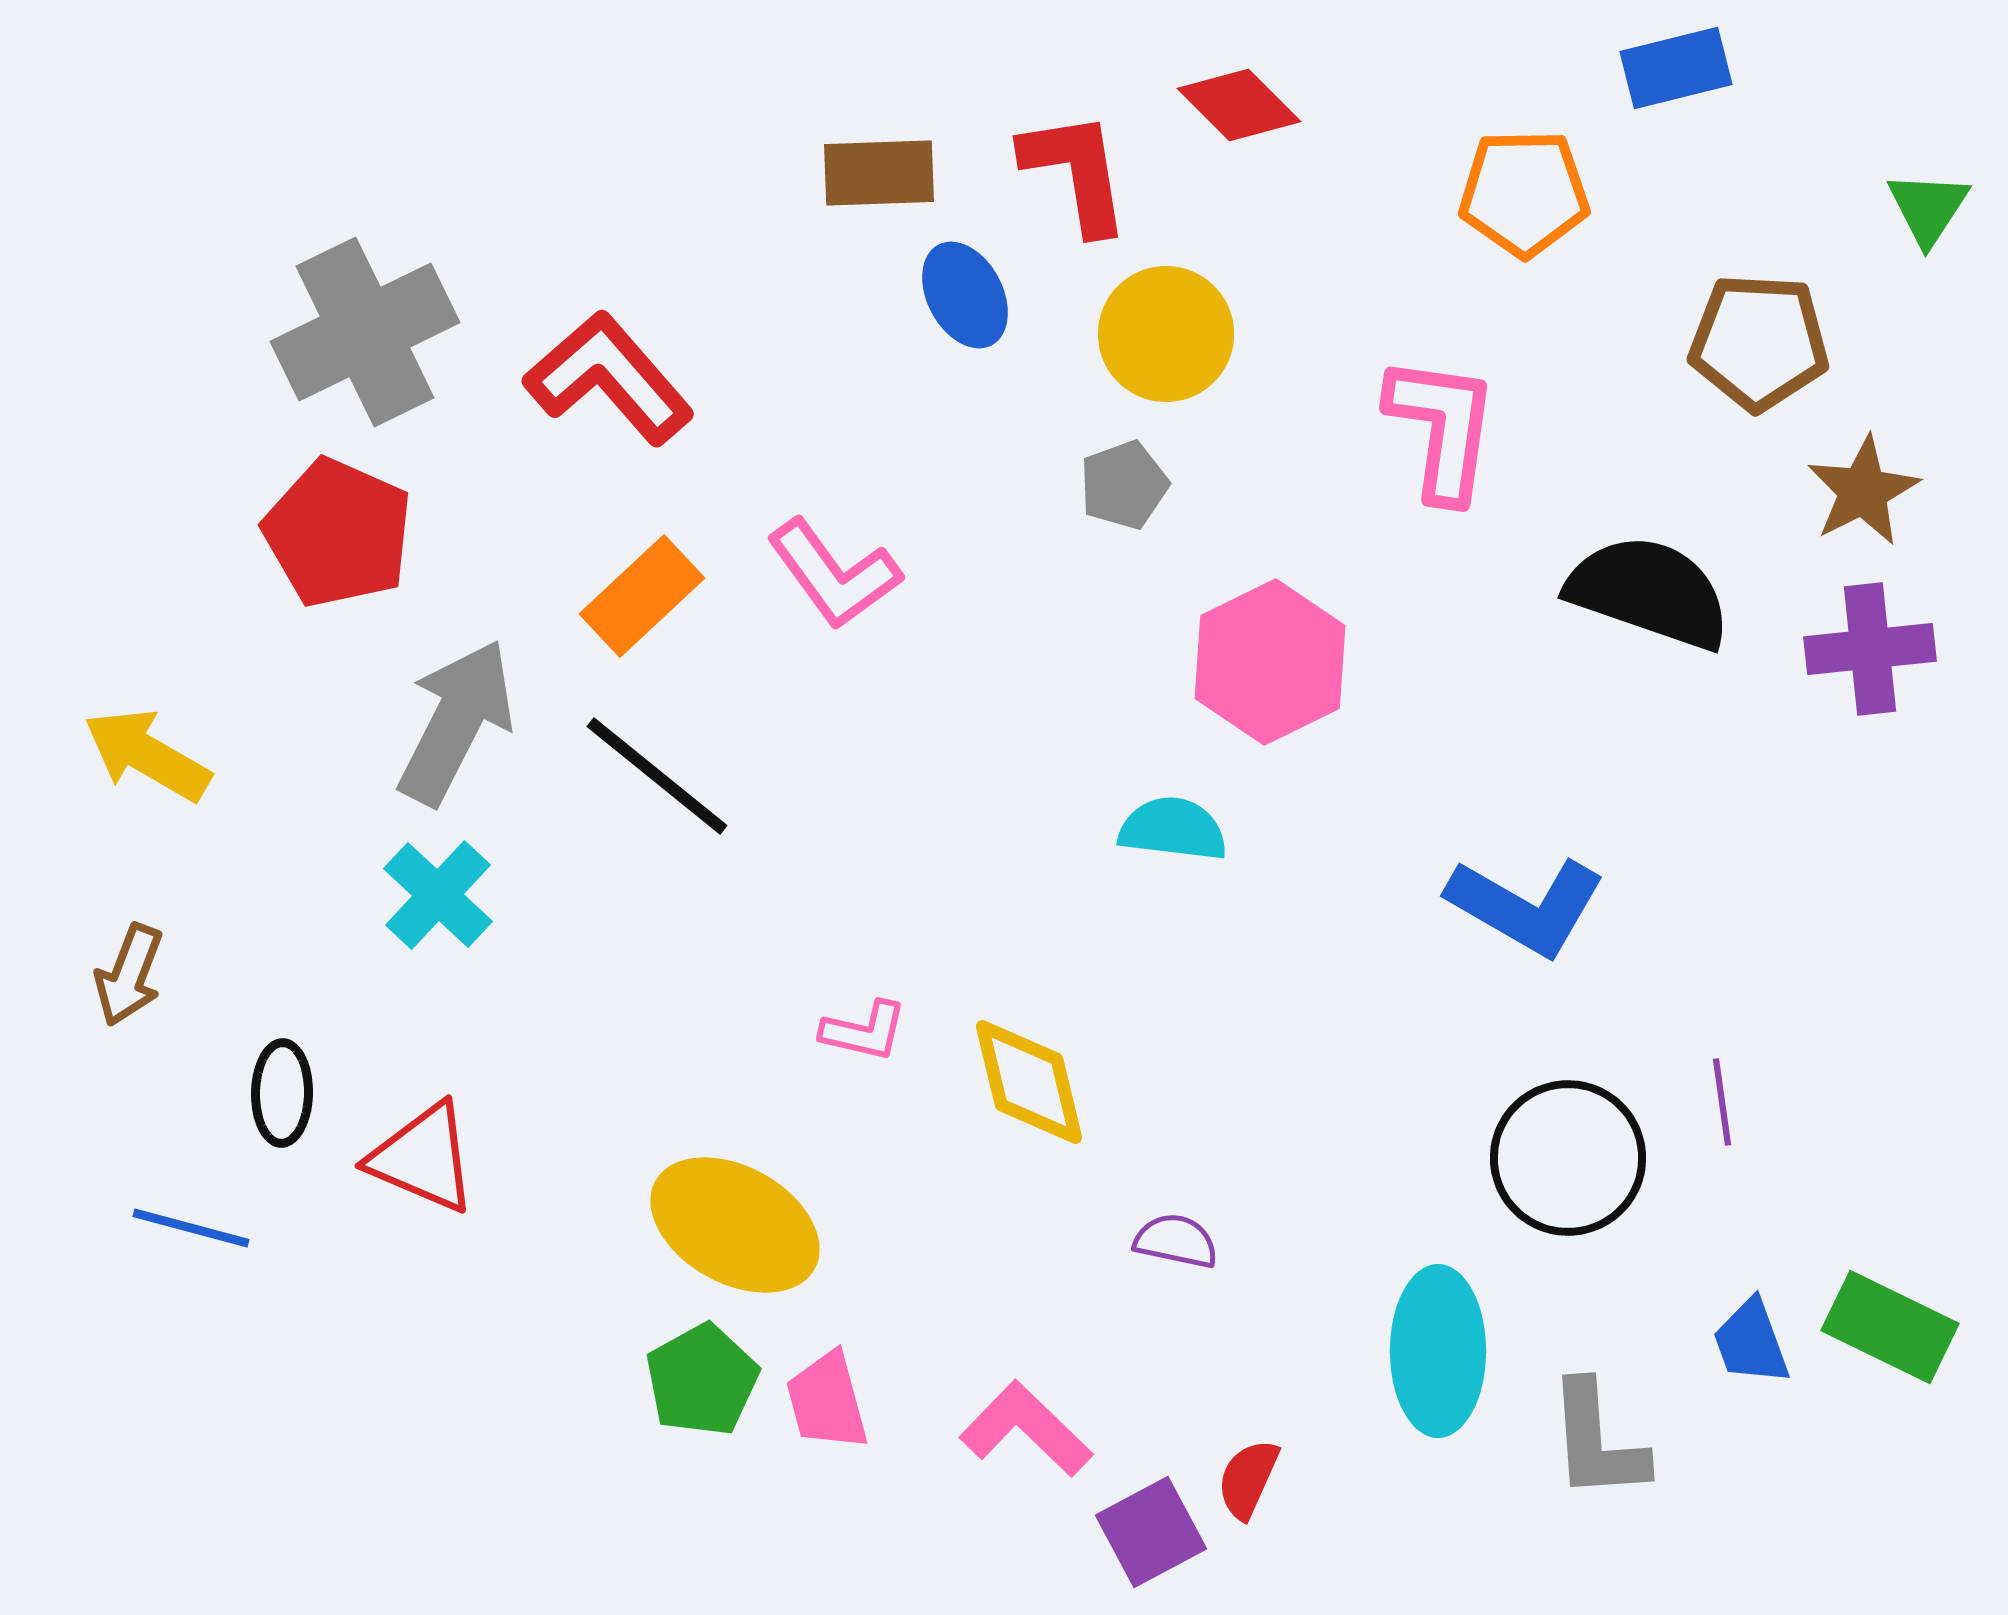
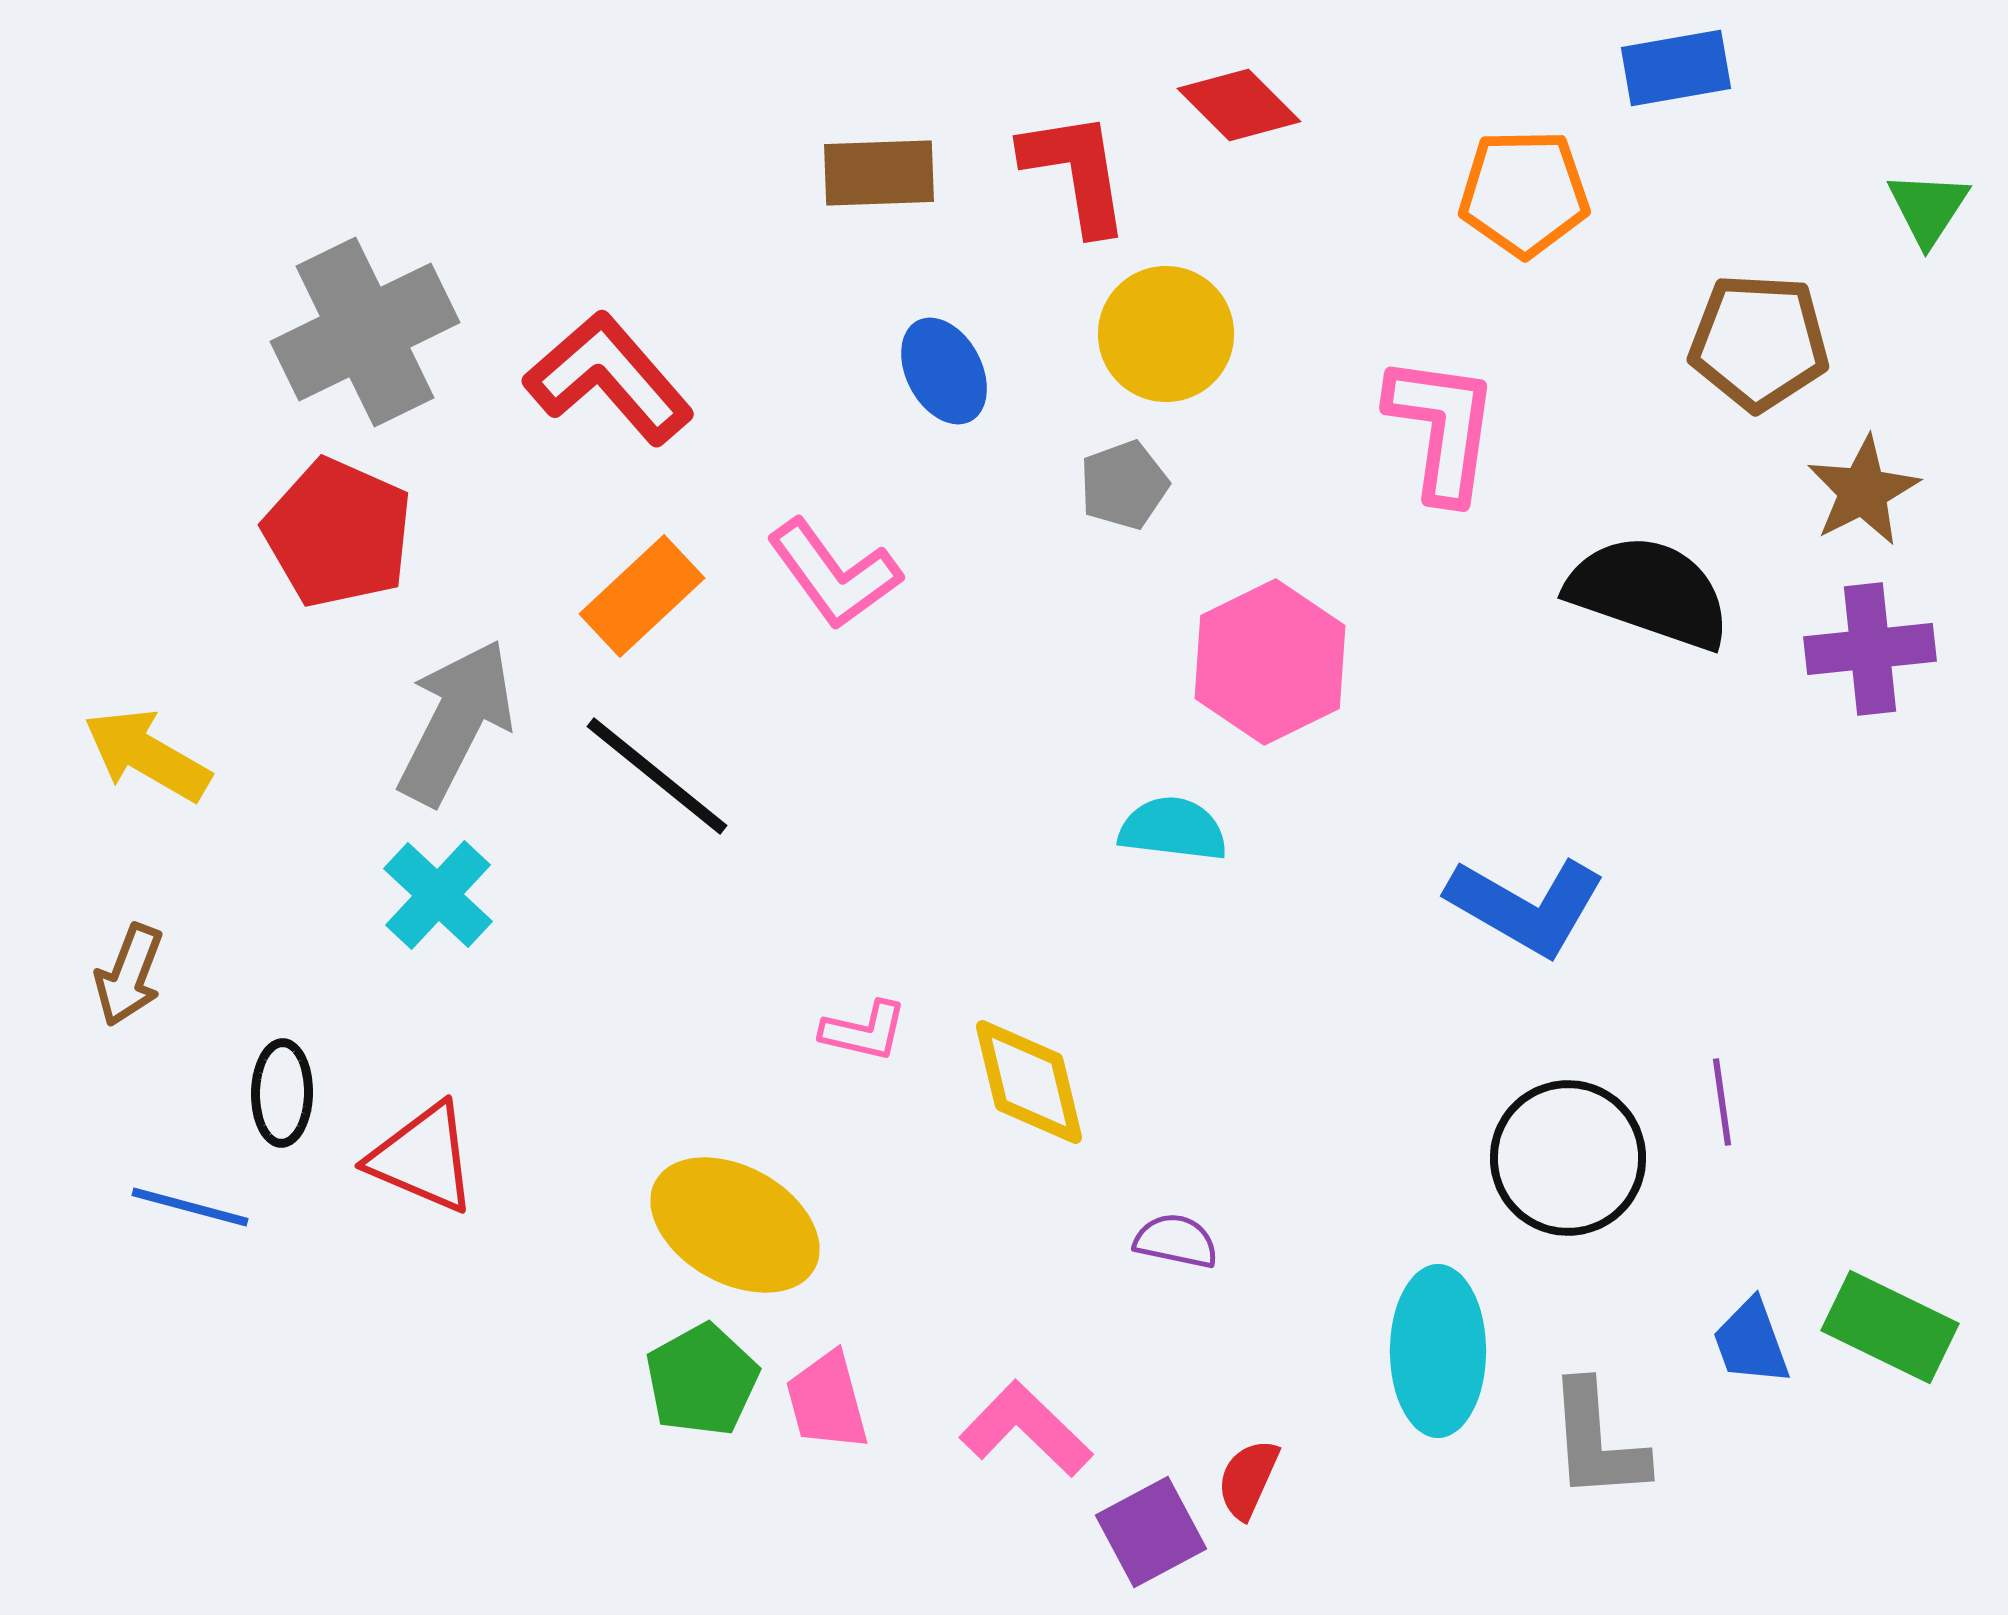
blue rectangle at (1676, 68): rotated 4 degrees clockwise
blue ellipse at (965, 295): moved 21 px left, 76 px down
blue line at (191, 1228): moved 1 px left, 21 px up
